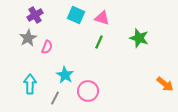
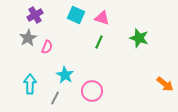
pink circle: moved 4 px right
